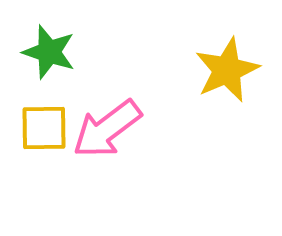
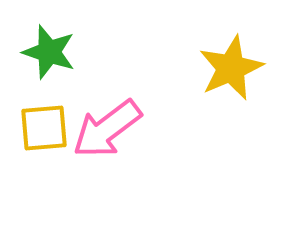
yellow star: moved 4 px right, 2 px up
yellow square: rotated 4 degrees counterclockwise
